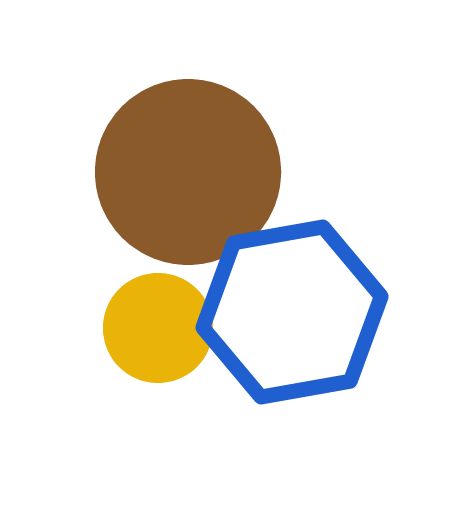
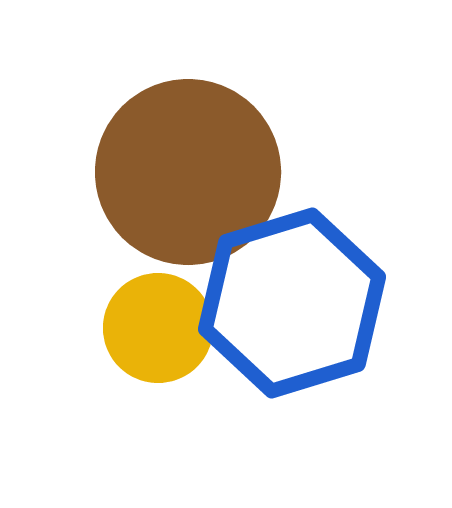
blue hexagon: moved 9 px up; rotated 7 degrees counterclockwise
